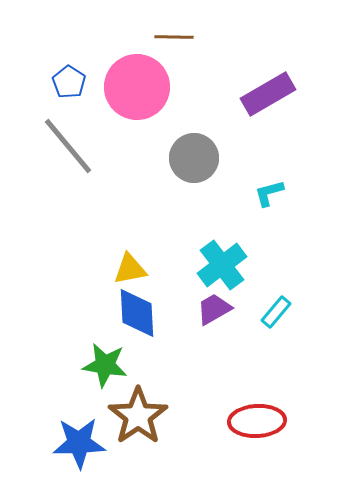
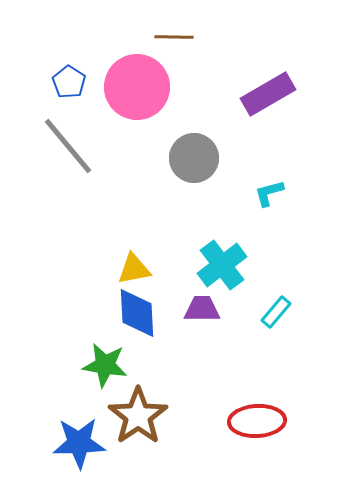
yellow triangle: moved 4 px right
purple trapezoid: moved 12 px left; rotated 30 degrees clockwise
